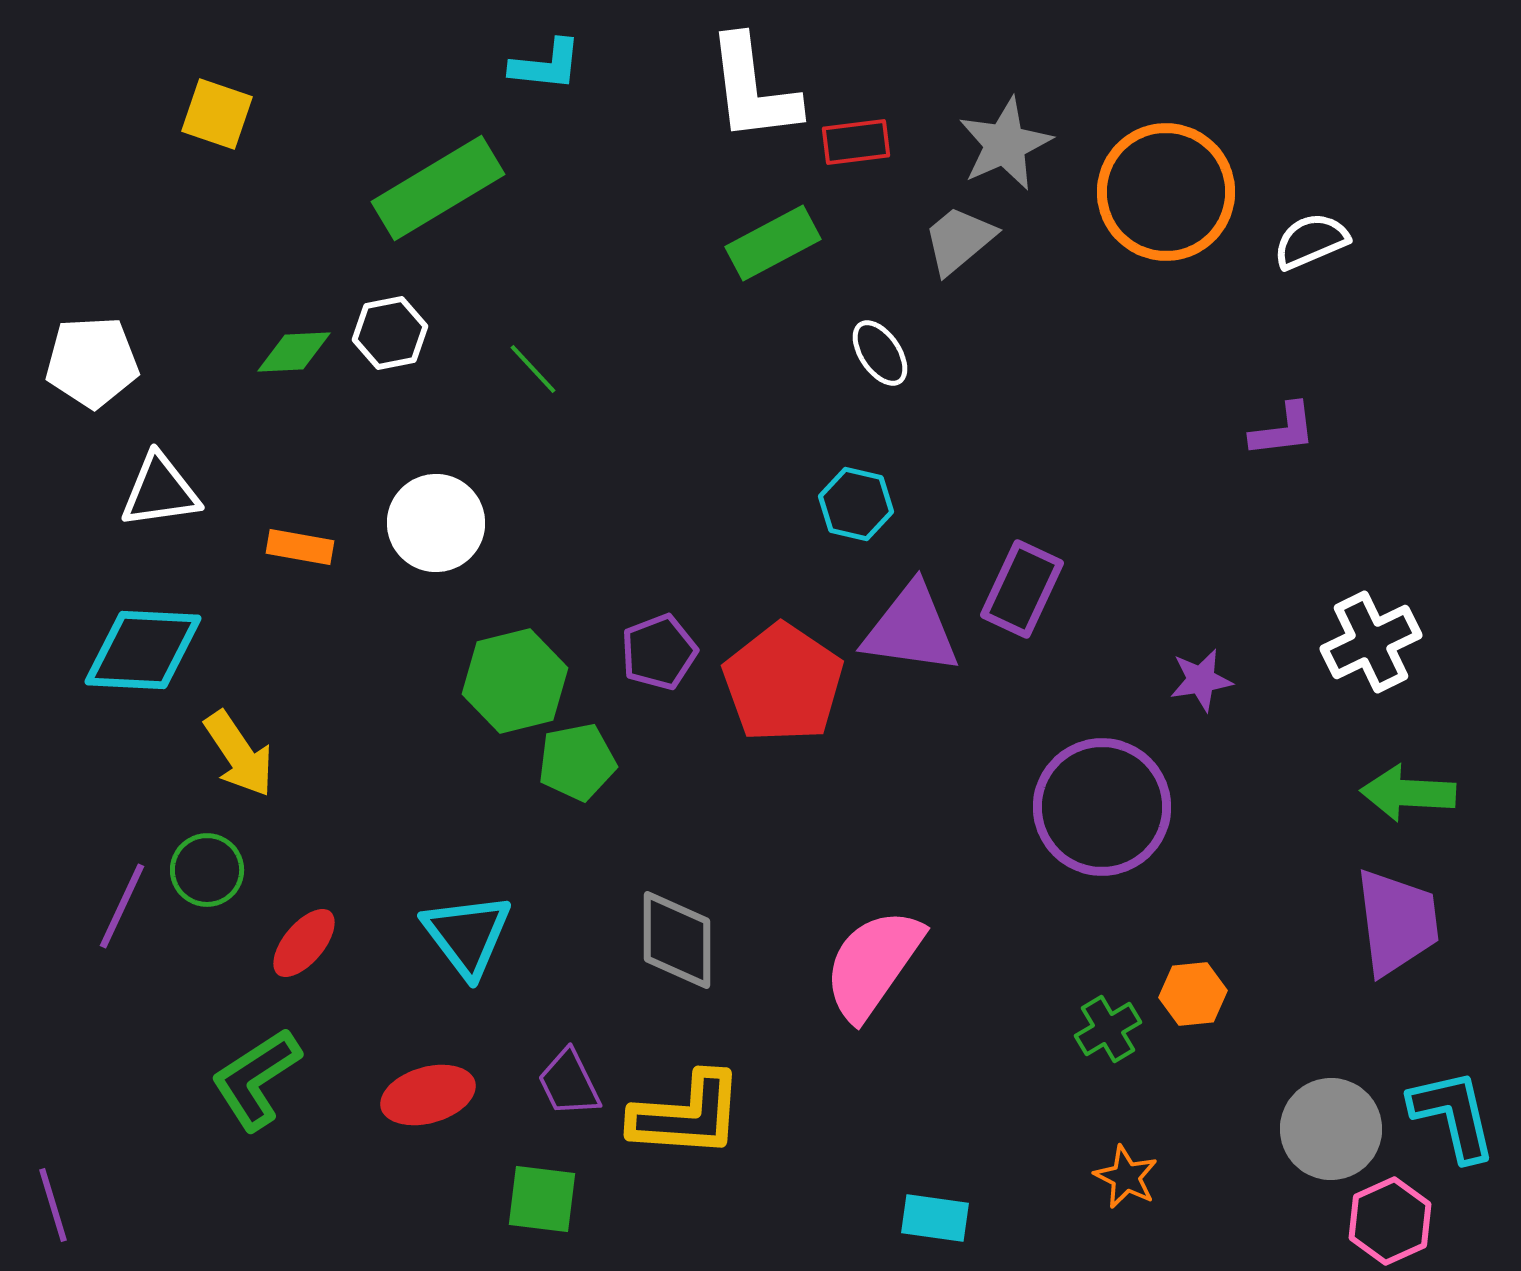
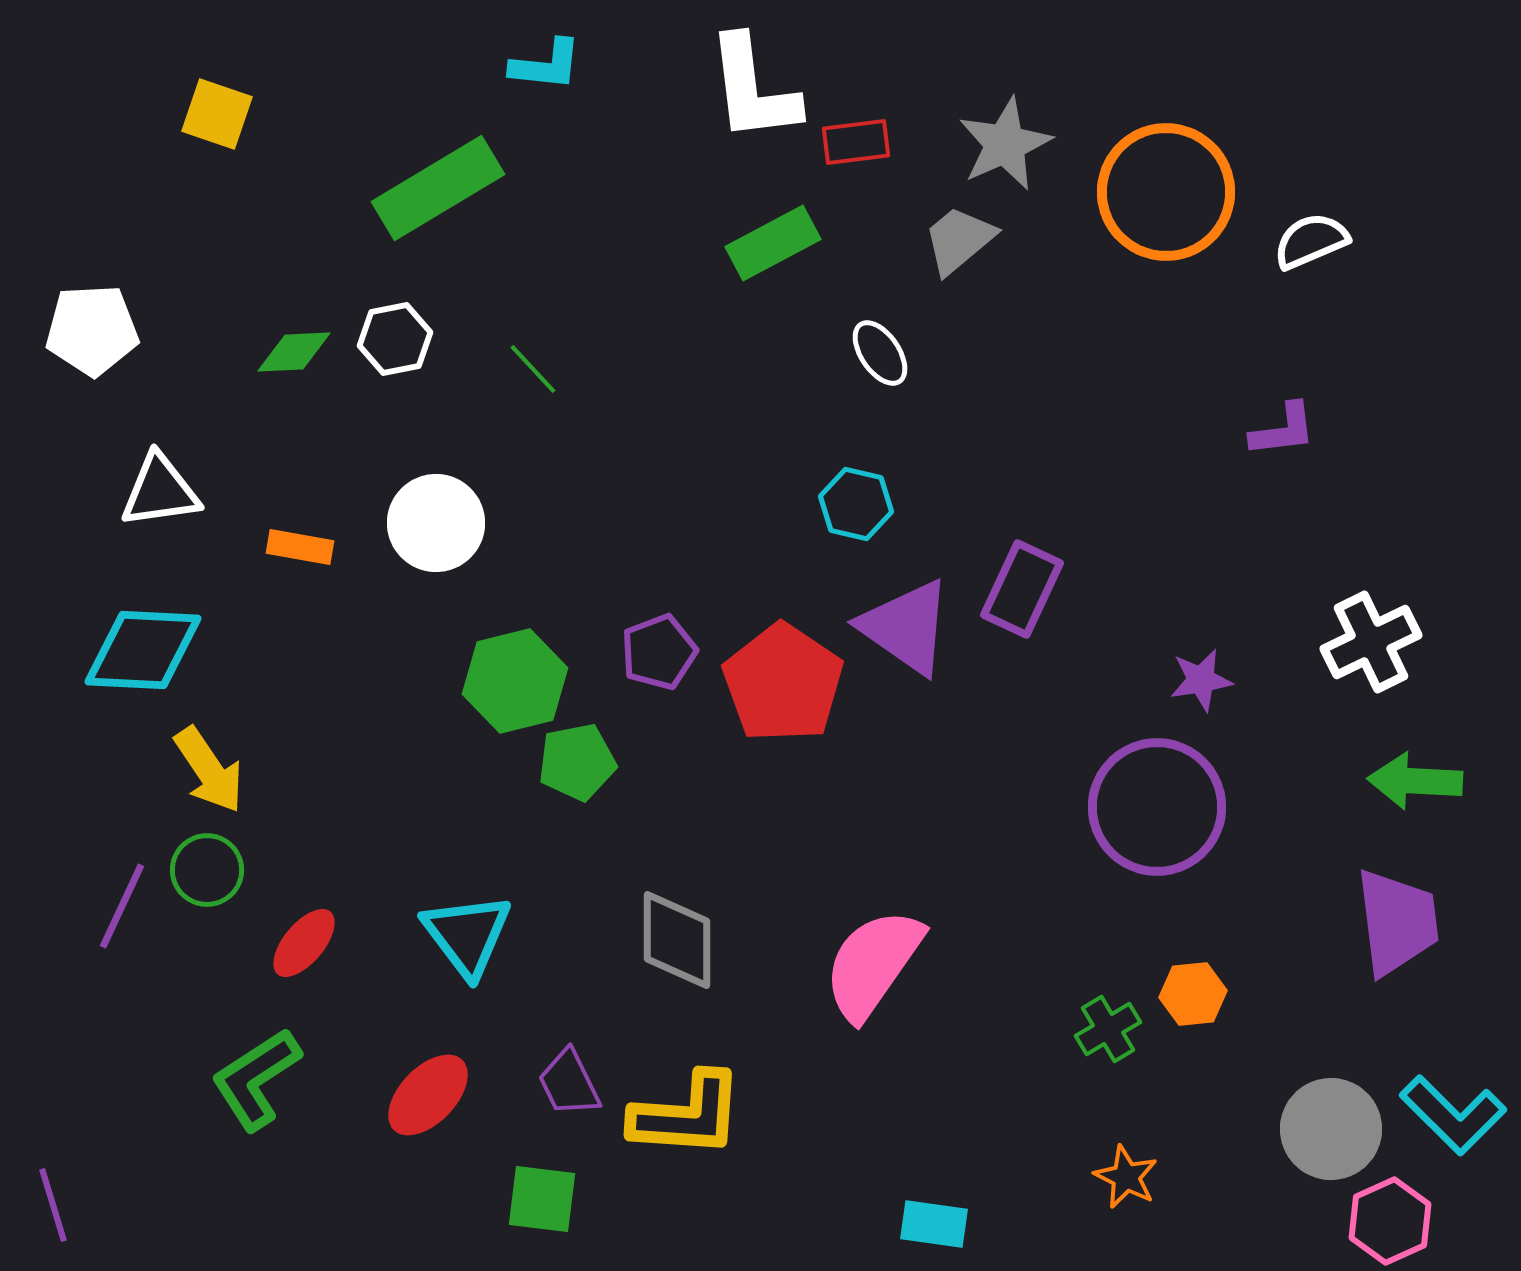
white hexagon at (390, 333): moved 5 px right, 6 px down
white pentagon at (92, 362): moved 32 px up
purple triangle at (911, 629): moved 5 px left, 2 px up; rotated 27 degrees clockwise
yellow arrow at (239, 754): moved 30 px left, 16 px down
green arrow at (1408, 793): moved 7 px right, 12 px up
purple circle at (1102, 807): moved 55 px right
red ellipse at (428, 1095): rotated 30 degrees counterclockwise
cyan L-shape at (1453, 1115): rotated 148 degrees clockwise
cyan rectangle at (935, 1218): moved 1 px left, 6 px down
